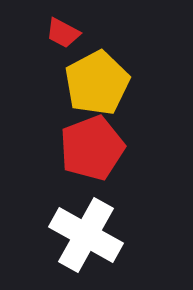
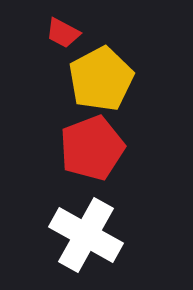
yellow pentagon: moved 4 px right, 4 px up
